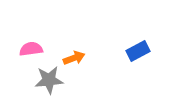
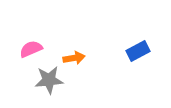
pink semicircle: rotated 15 degrees counterclockwise
orange arrow: rotated 10 degrees clockwise
